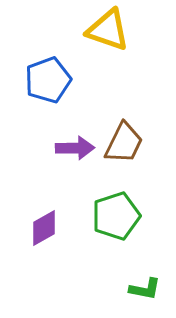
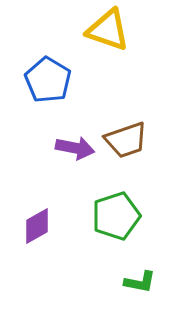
blue pentagon: rotated 21 degrees counterclockwise
brown trapezoid: moved 2 px right, 3 px up; rotated 45 degrees clockwise
purple arrow: rotated 12 degrees clockwise
purple diamond: moved 7 px left, 2 px up
green L-shape: moved 5 px left, 7 px up
